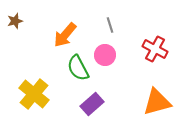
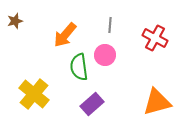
gray line: rotated 21 degrees clockwise
red cross: moved 11 px up
green semicircle: moved 1 px right, 1 px up; rotated 20 degrees clockwise
